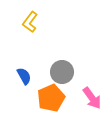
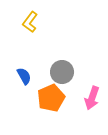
pink arrow: rotated 55 degrees clockwise
